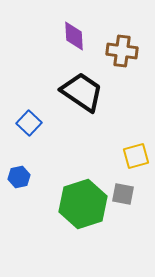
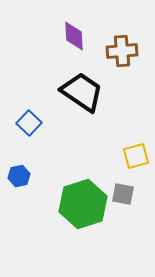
brown cross: rotated 12 degrees counterclockwise
blue hexagon: moved 1 px up
